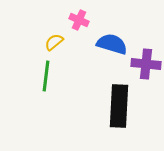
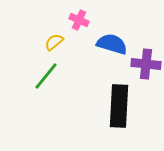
green line: rotated 32 degrees clockwise
